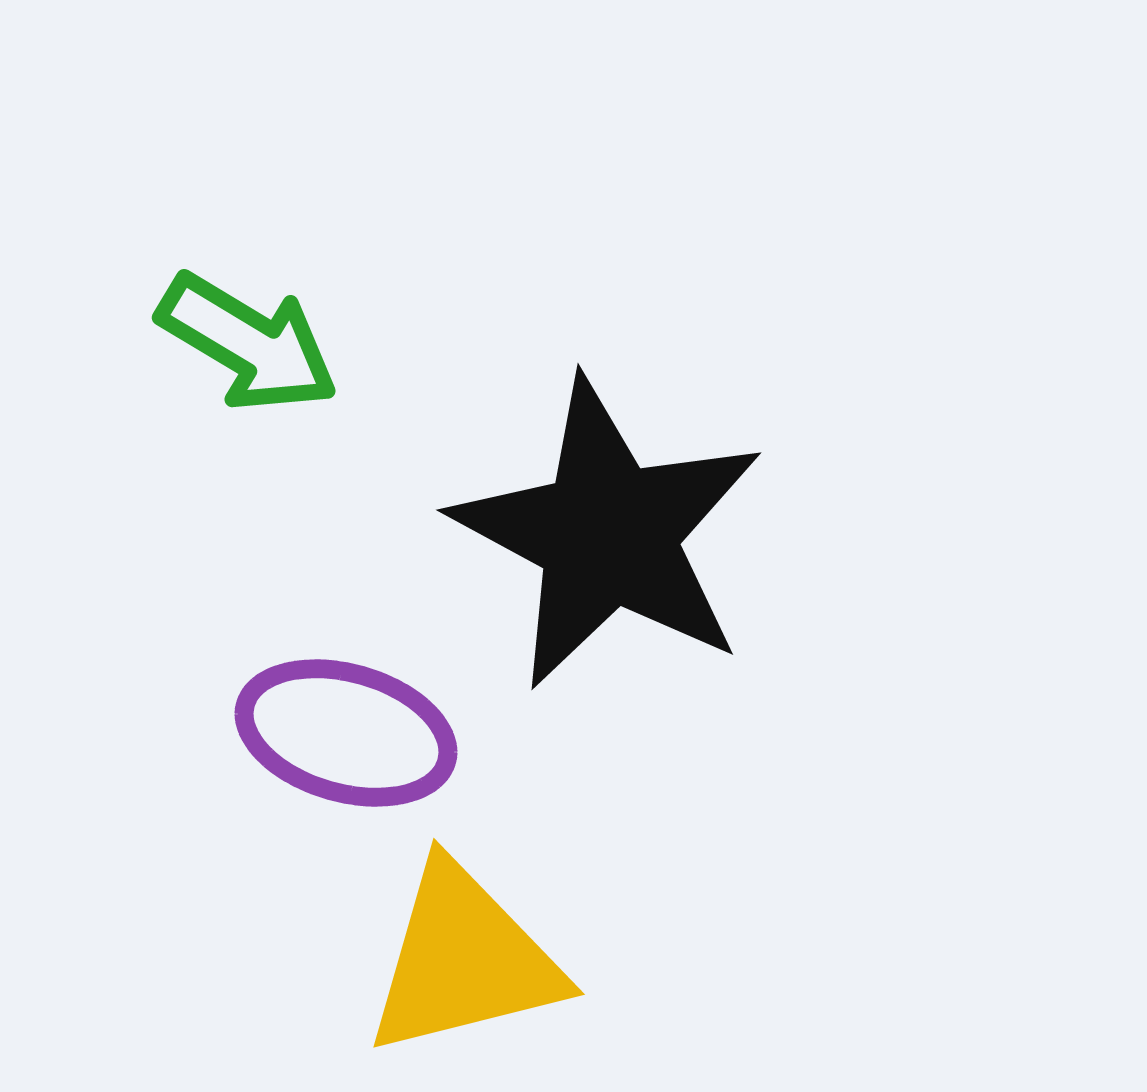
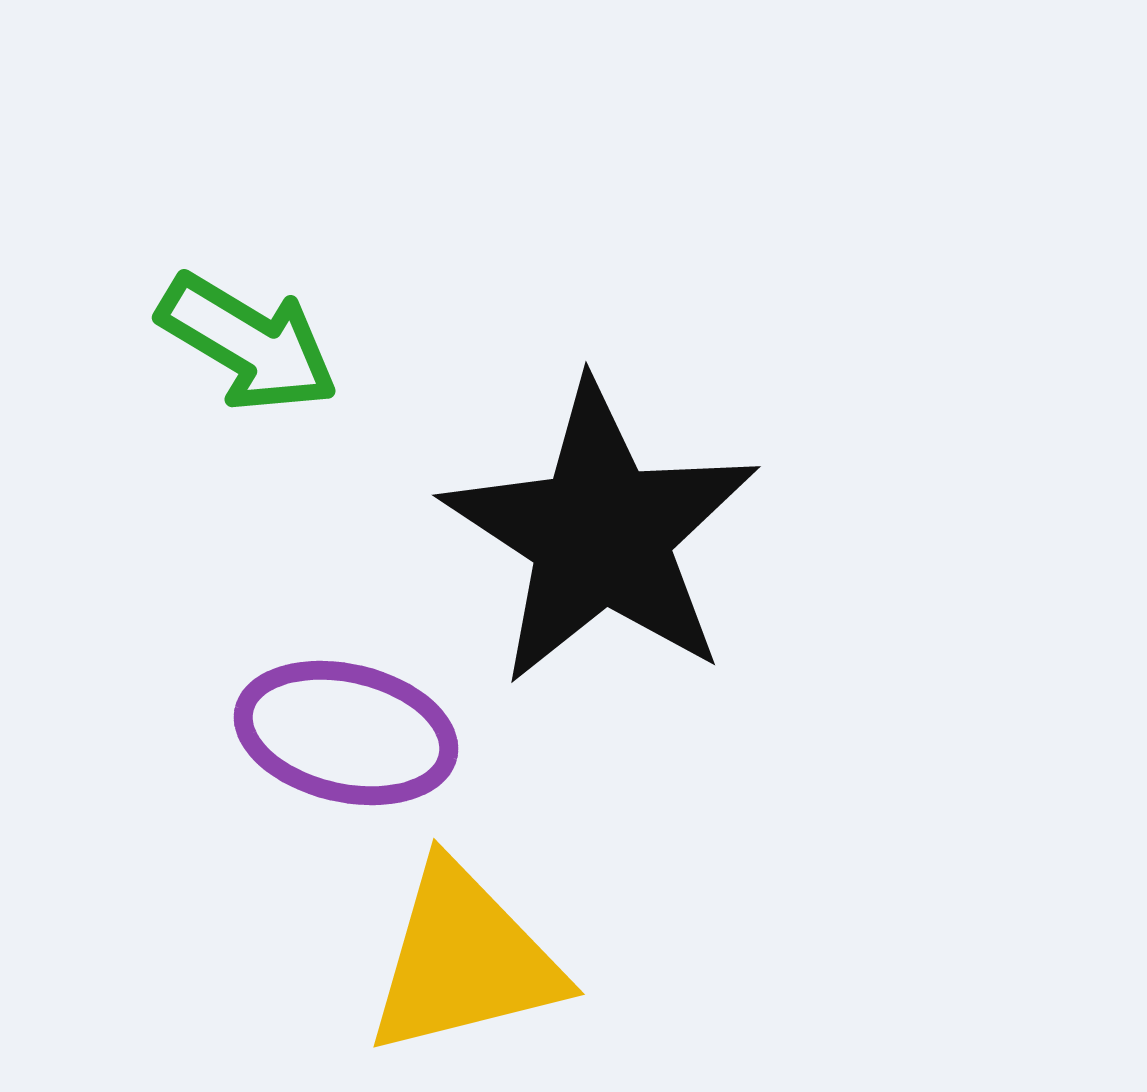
black star: moved 7 px left; rotated 5 degrees clockwise
purple ellipse: rotated 3 degrees counterclockwise
